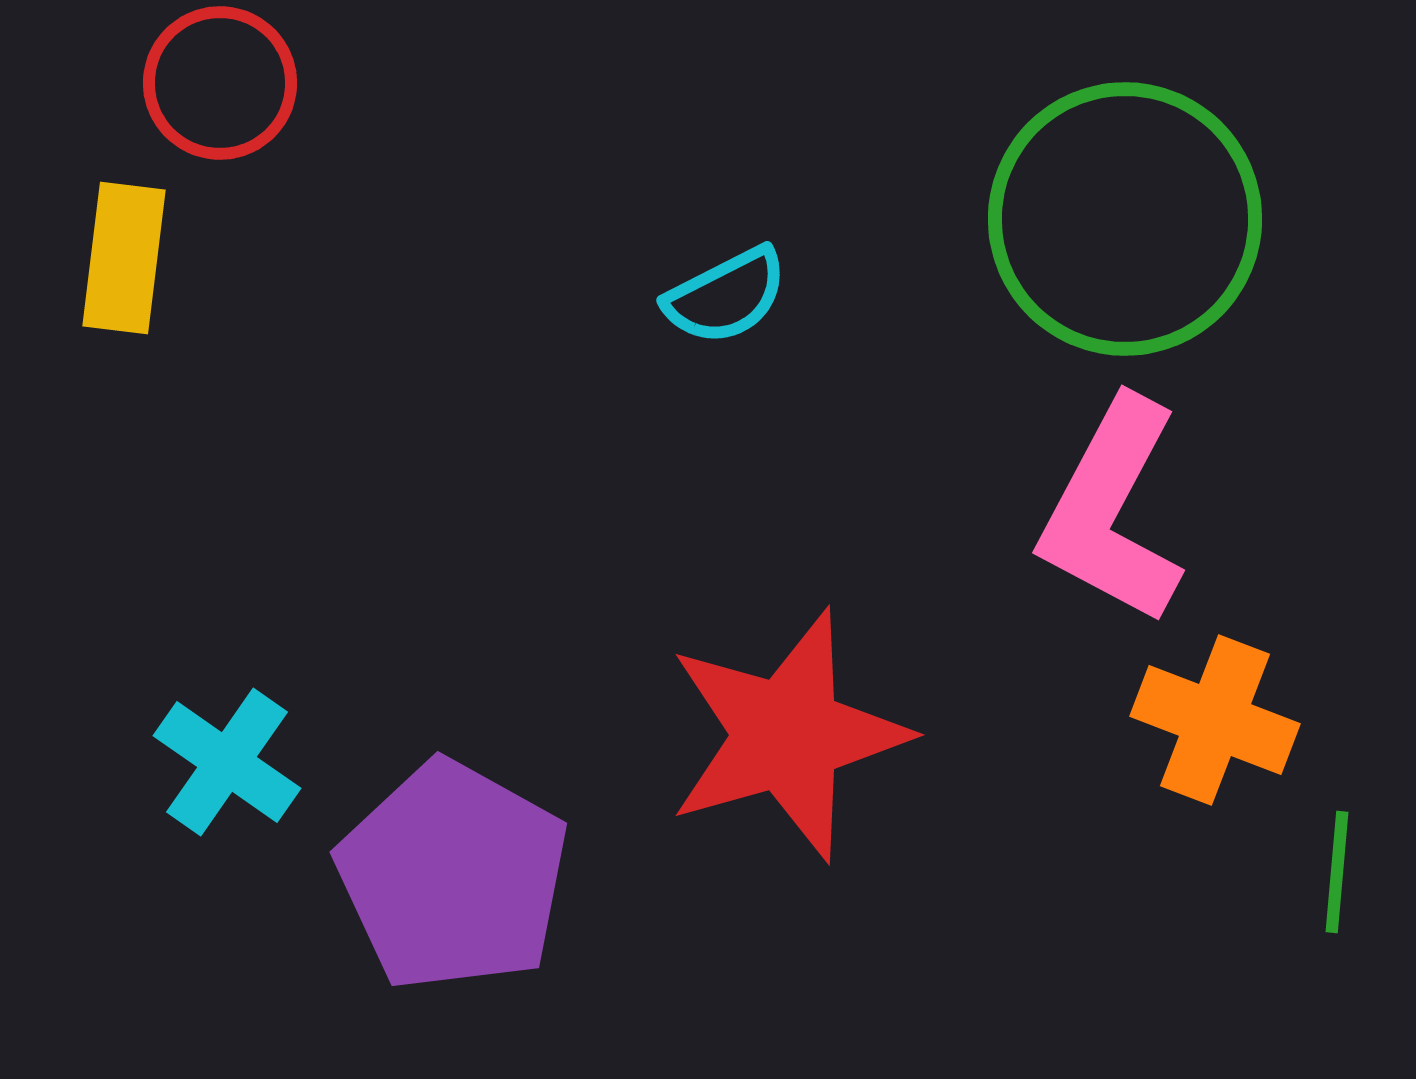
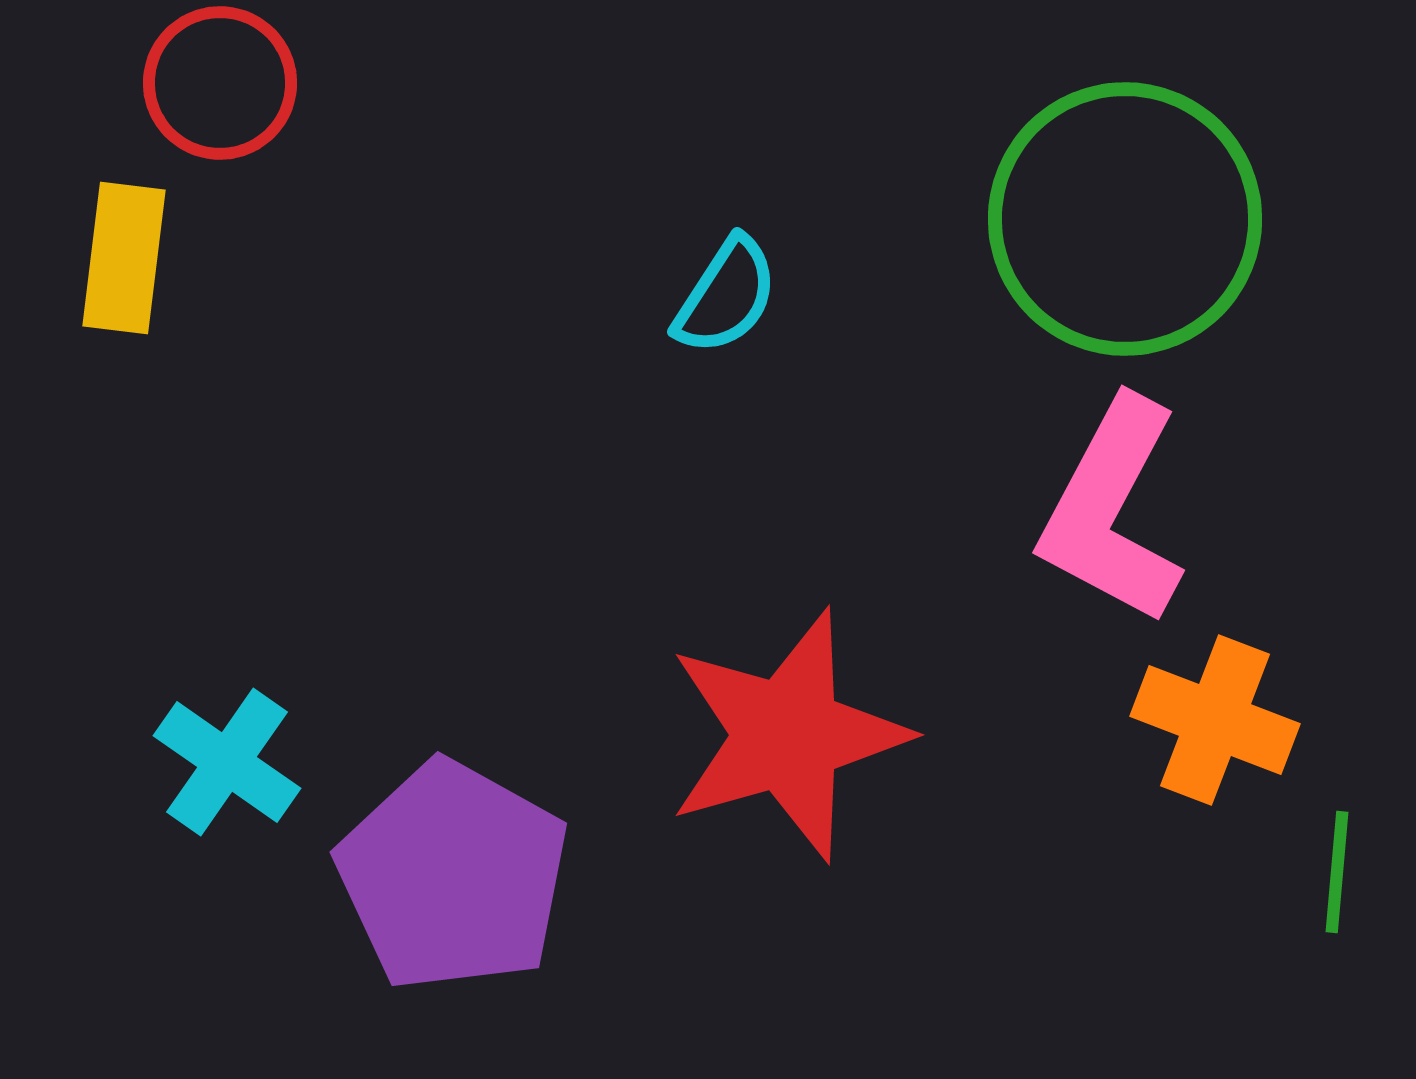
cyan semicircle: rotated 30 degrees counterclockwise
